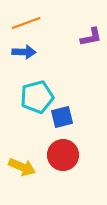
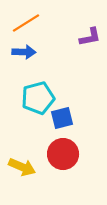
orange line: rotated 12 degrees counterclockwise
purple L-shape: moved 1 px left
cyan pentagon: moved 1 px right, 1 px down
blue square: moved 1 px down
red circle: moved 1 px up
